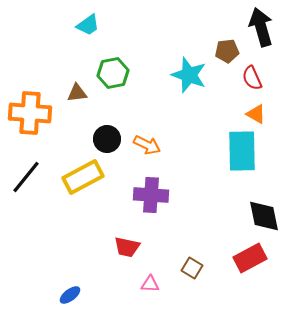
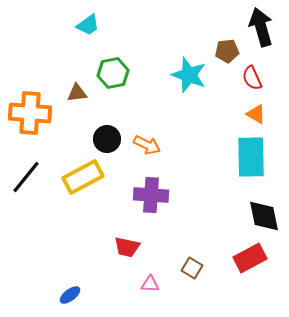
cyan rectangle: moved 9 px right, 6 px down
